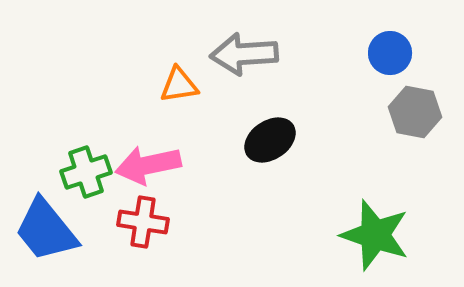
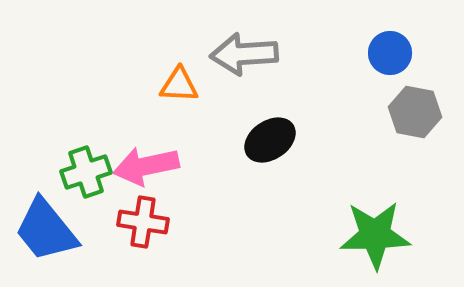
orange triangle: rotated 12 degrees clockwise
pink arrow: moved 2 px left, 1 px down
green star: rotated 20 degrees counterclockwise
